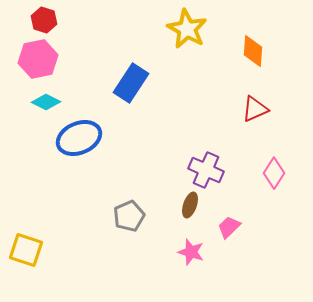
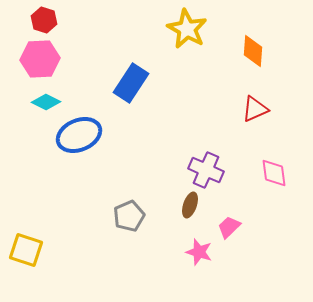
pink hexagon: moved 2 px right; rotated 9 degrees clockwise
blue ellipse: moved 3 px up
pink diamond: rotated 40 degrees counterclockwise
pink star: moved 8 px right
